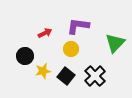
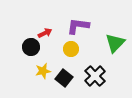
black circle: moved 6 px right, 9 px up
black square: moved 2 px left, 2 px down
